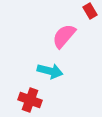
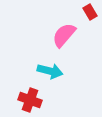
red rectangle: moved 1 px down
pink semicircle: moved 1 px up
